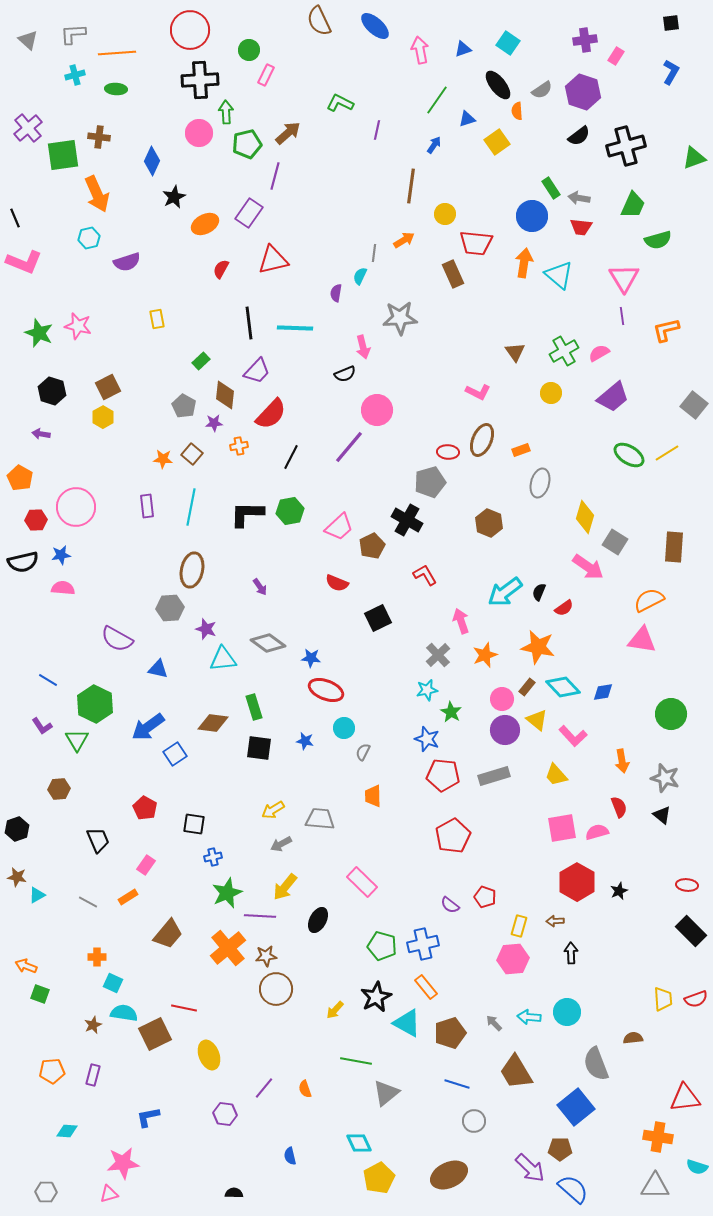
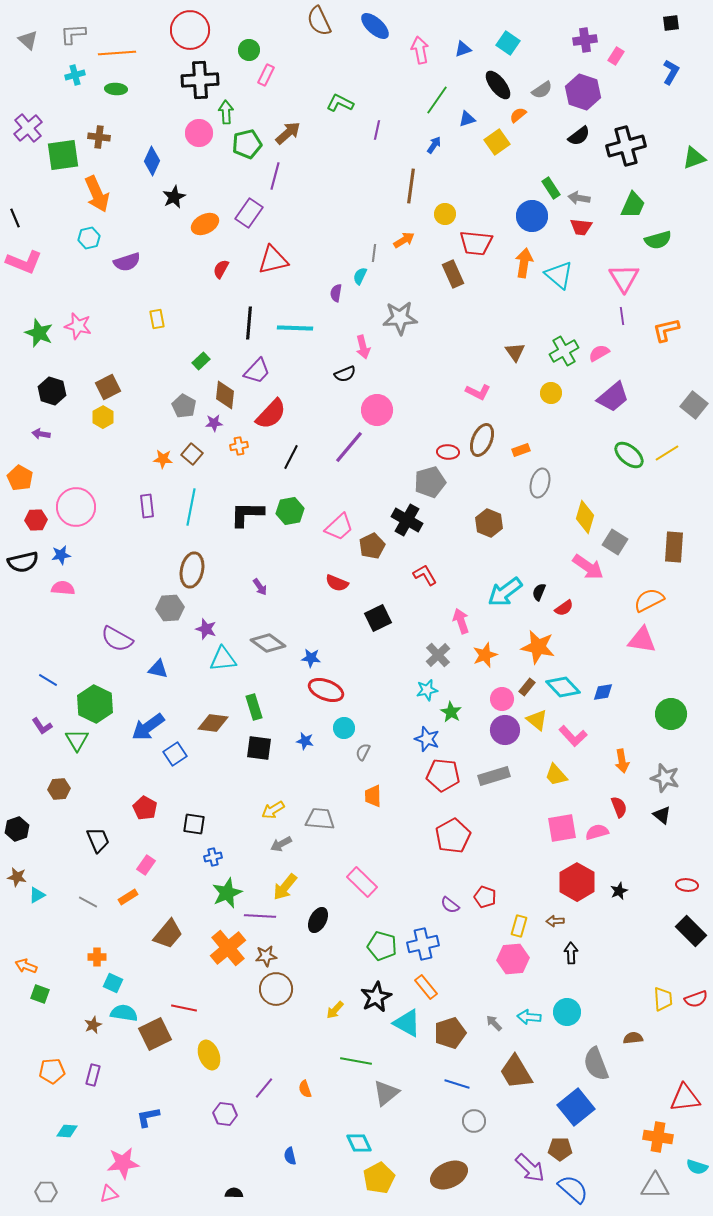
orange semicircle at (517, 111): moved 1 px right, 4 px down; rotated 54 degrees clockwise
black line at (249, 323): rotated 12 degrees clockwise
green ellipse at (629, 455): rotated 8 degrees clockwise
